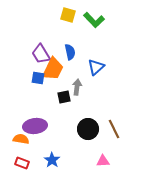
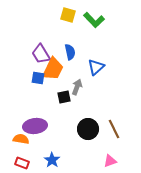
gray arrow: rotated 14 degrees clockwise
pink triangle: moved 7 px right; rotated 16 degrees counterclockwise
